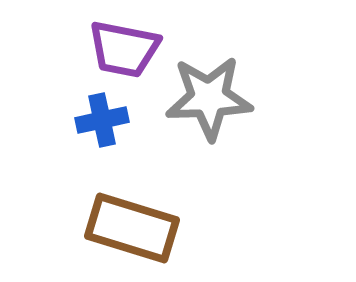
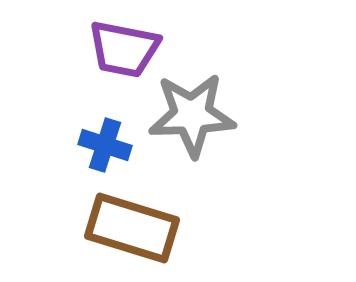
gray star: moved 17 px left, 17 px down
blue cross: moved 3 px right, 25 px down; rotated 30 degrees clockwise
